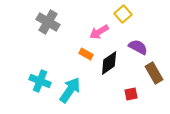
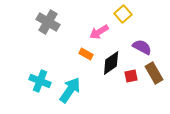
purple semicircle: moved 4 px right
black diamond: moved 2 px right
red square: moved 18 px up
